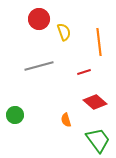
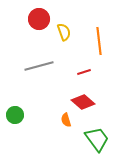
orange line: moved 1 px up
red diamond: moved 12 px left
green trapezoid: moved 1 px left, 1 px up
